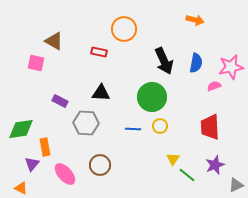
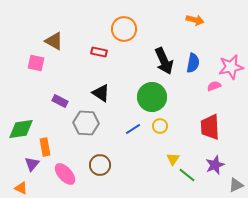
blue semicircle: moved 3 px left
black triangle: rotated 30 degrees clockwise
blue line: rotated 35 degrees counterclockwise
